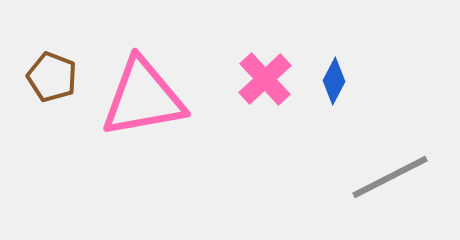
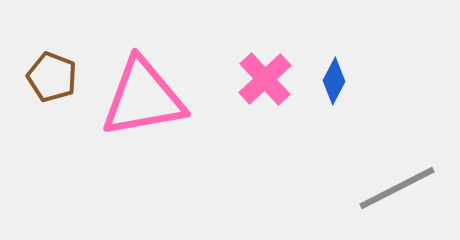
gray line: moved 7 px right, 11 px down
